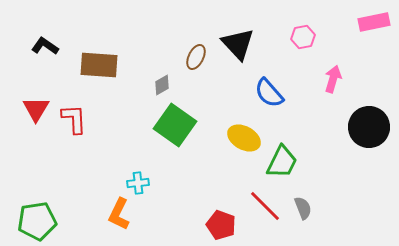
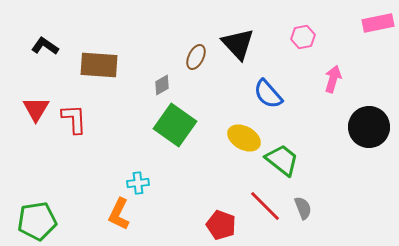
pink rectangle: moved 4 px right, 1 px down
blue semicircle: moved 1 px left, 1 px down
green trapezoid: moved 2 px up; rotated 78 degrees counterclockwise
